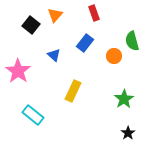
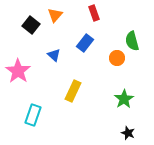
orange circle: moved 3 px right, 2 px down
cyan rectangle: rotated 70 degrees clockwise
black star: rotated 16 degrees counterclockwise
